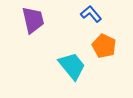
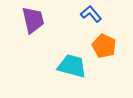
cyan trapezoid: rotated 36 degrees counterclockwise
